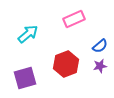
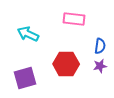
pink rectangle: rotated 30 degrees clockwise
cyan arrow: rotated 115 degrees counterclockwise
blue semicircle: rotated 42 degrees counterclockwise
red hexagon: rotated 20 degrees clockwise
